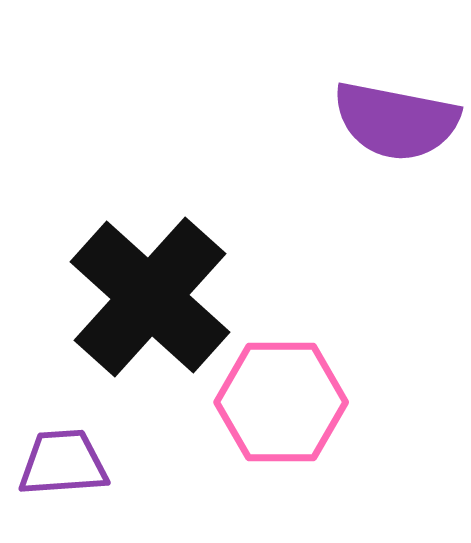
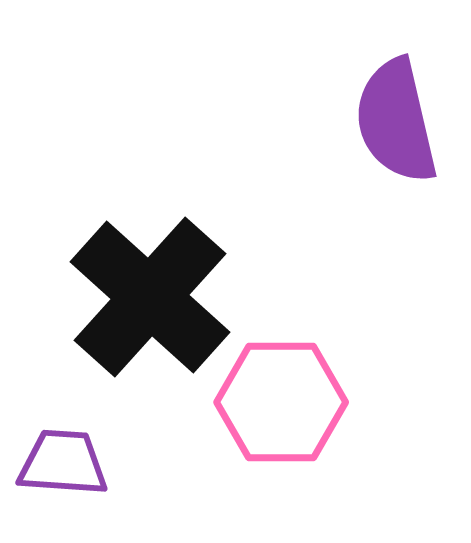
purple semicircle: rotated 66 degrees clockwise
purple trapezoid: rotated 8 degrees clockwise
